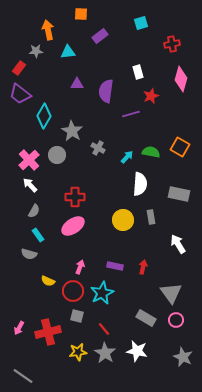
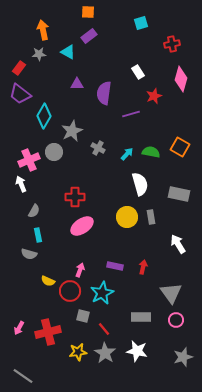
orange square at (81, 14): moved 7 px right, 2 px up
orange arrow at (48, 30): moved 5 px left
purple rectangle at (100, 36): moved 11 px left
gray star at (36, 51): moved 3 px right, 3 px down
cyan triangle at (68, 52): rotated 35 degrees clockwise
white rectangle at (138, 72): rotated 16 degrees counterclockwise
purple semicircle at (106, 91): moved 2 px left, 2 px down
red star at (151, 96): moved 3 px right
gray star at (72, 131): rotated 15 degrees clockwise
gray circle at (57, 155): moved 3 px left, 3 px up
cyan arrow at (127, 157): moved 3 px up
pink cross at (29, 160): rotated 20 degrees clockwise
white semicircle at (140, 184): rotated 20 degrees counterclockwise
white arrow at (30, 185): moved 9 px left, 1 px up; rotated 21 degrees clockwise
yellow circle at (123, 220): moved 4 px right, 3 px up
pink ellipse at (73, 226): moved 9 px right
cyan rectangle at (38, 235): rotated 24 degrees clockwise
pink arrow at (80, 267): moved 3 px down
red circle at (73, 291): moved 3 px left
gray square at (77, 316): moved 6 px right
gray rectangle at (146, 318): moved 5 px left, 1 px up; rotated 30 degrees counterclockwise
gray star at (183, 357): rotated 30 degrees clockwise
